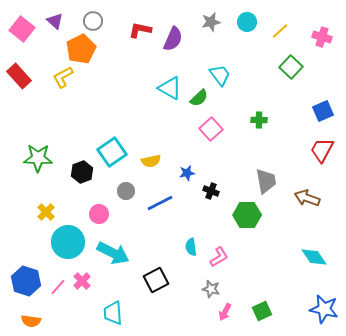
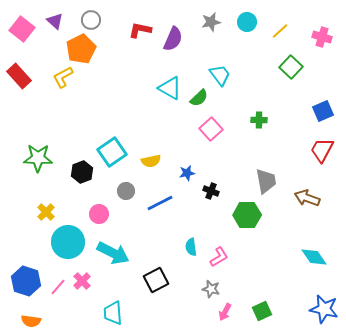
gray circle at (93, 21): moved 2 px left, 1 px up
